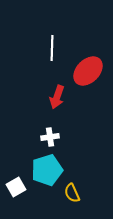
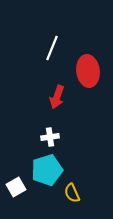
white line: rotated 20 degrees clockwise
red ellipse: rotated 52 degrees counterclockwise
